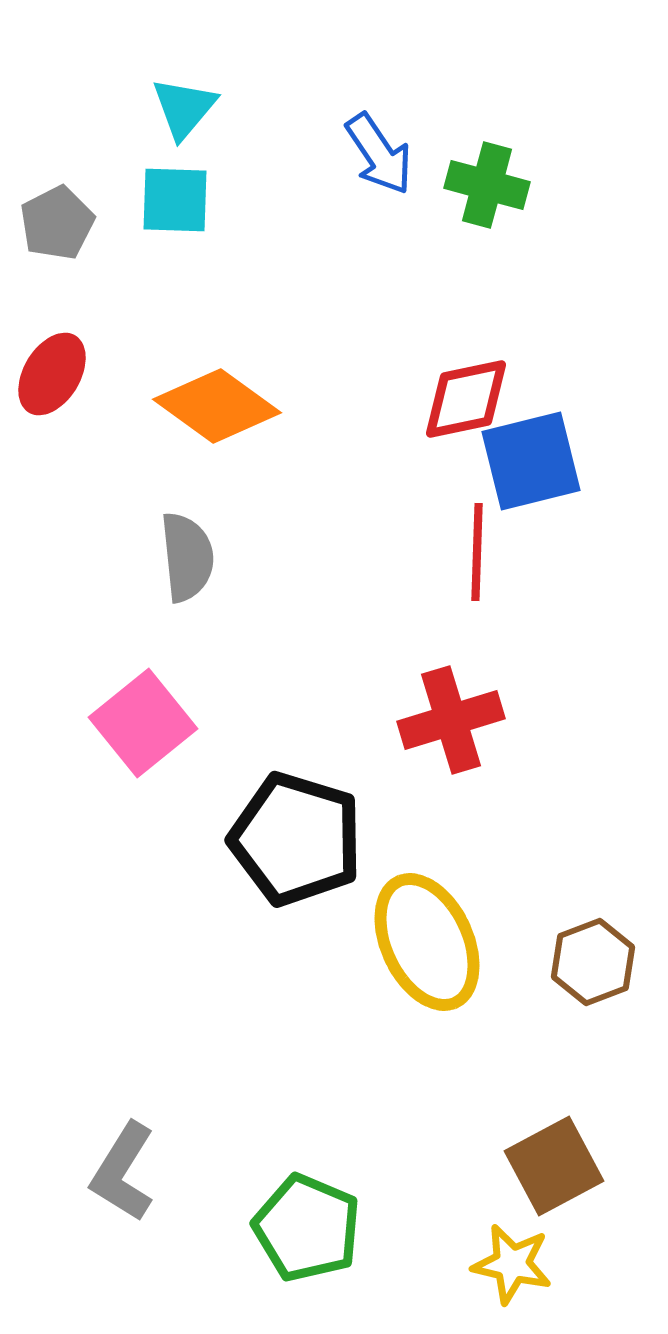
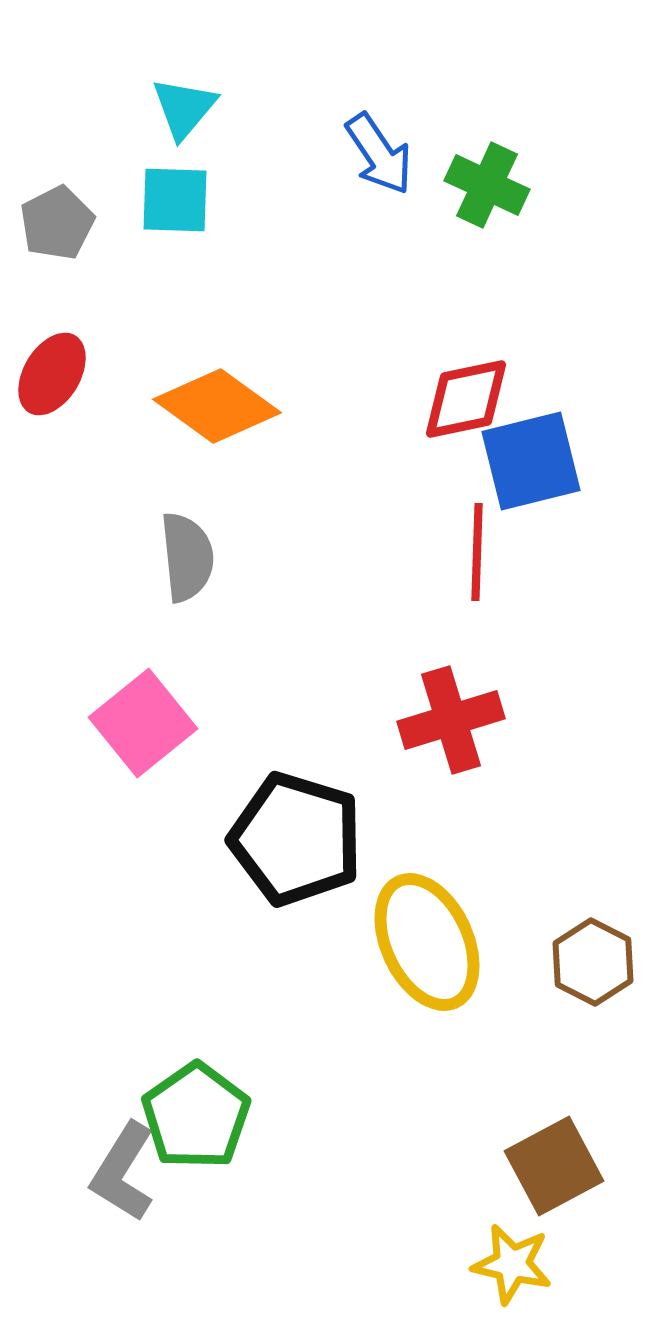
green cross: rotated 10 degrees clockwise
brown hexagon: rotated 12 degrees counterclockwise
green pentagon: moved 111 px left, 112 px up; rotated 14 degrees clockwise
